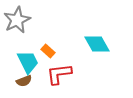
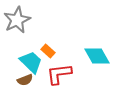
cyan diamond: moved 12 px down
cyan trapezoid: moved 3 px right; rotated 20 degrees counterclockwise
brown semicircle: moved 1 px right, 1 px up
